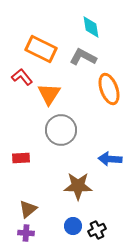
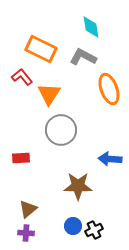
black cross: moved 3 px left
